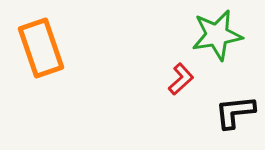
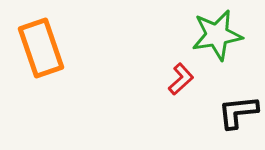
black L-shape: moved 3 px right
